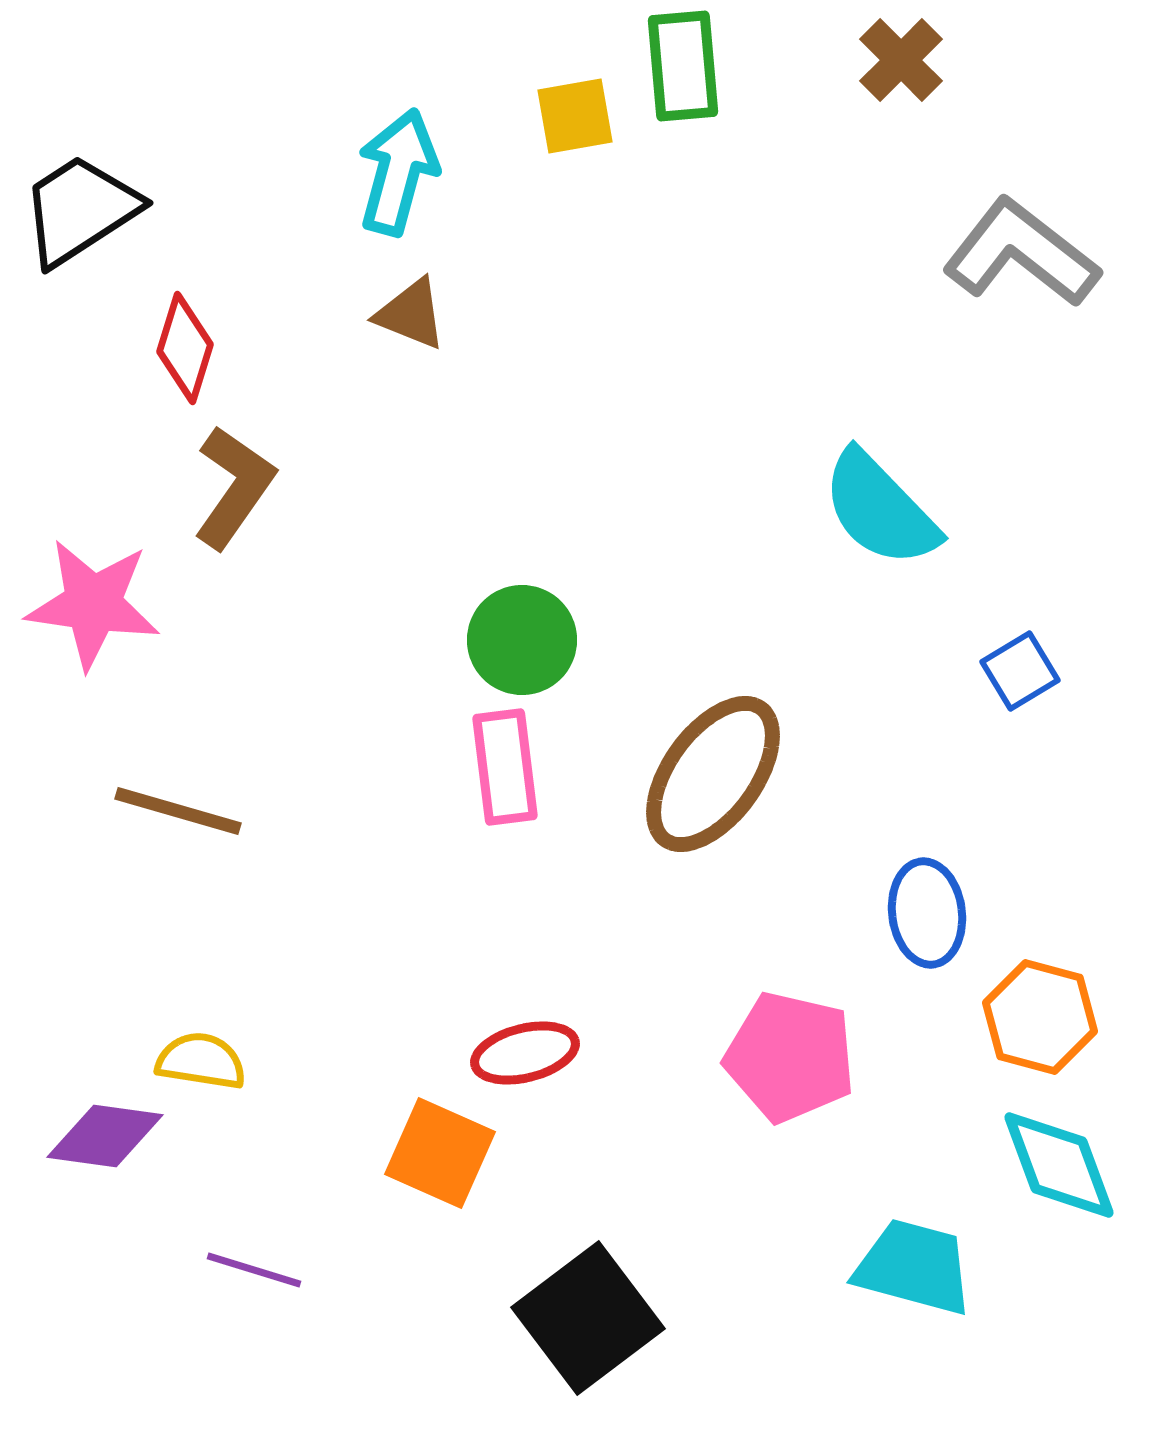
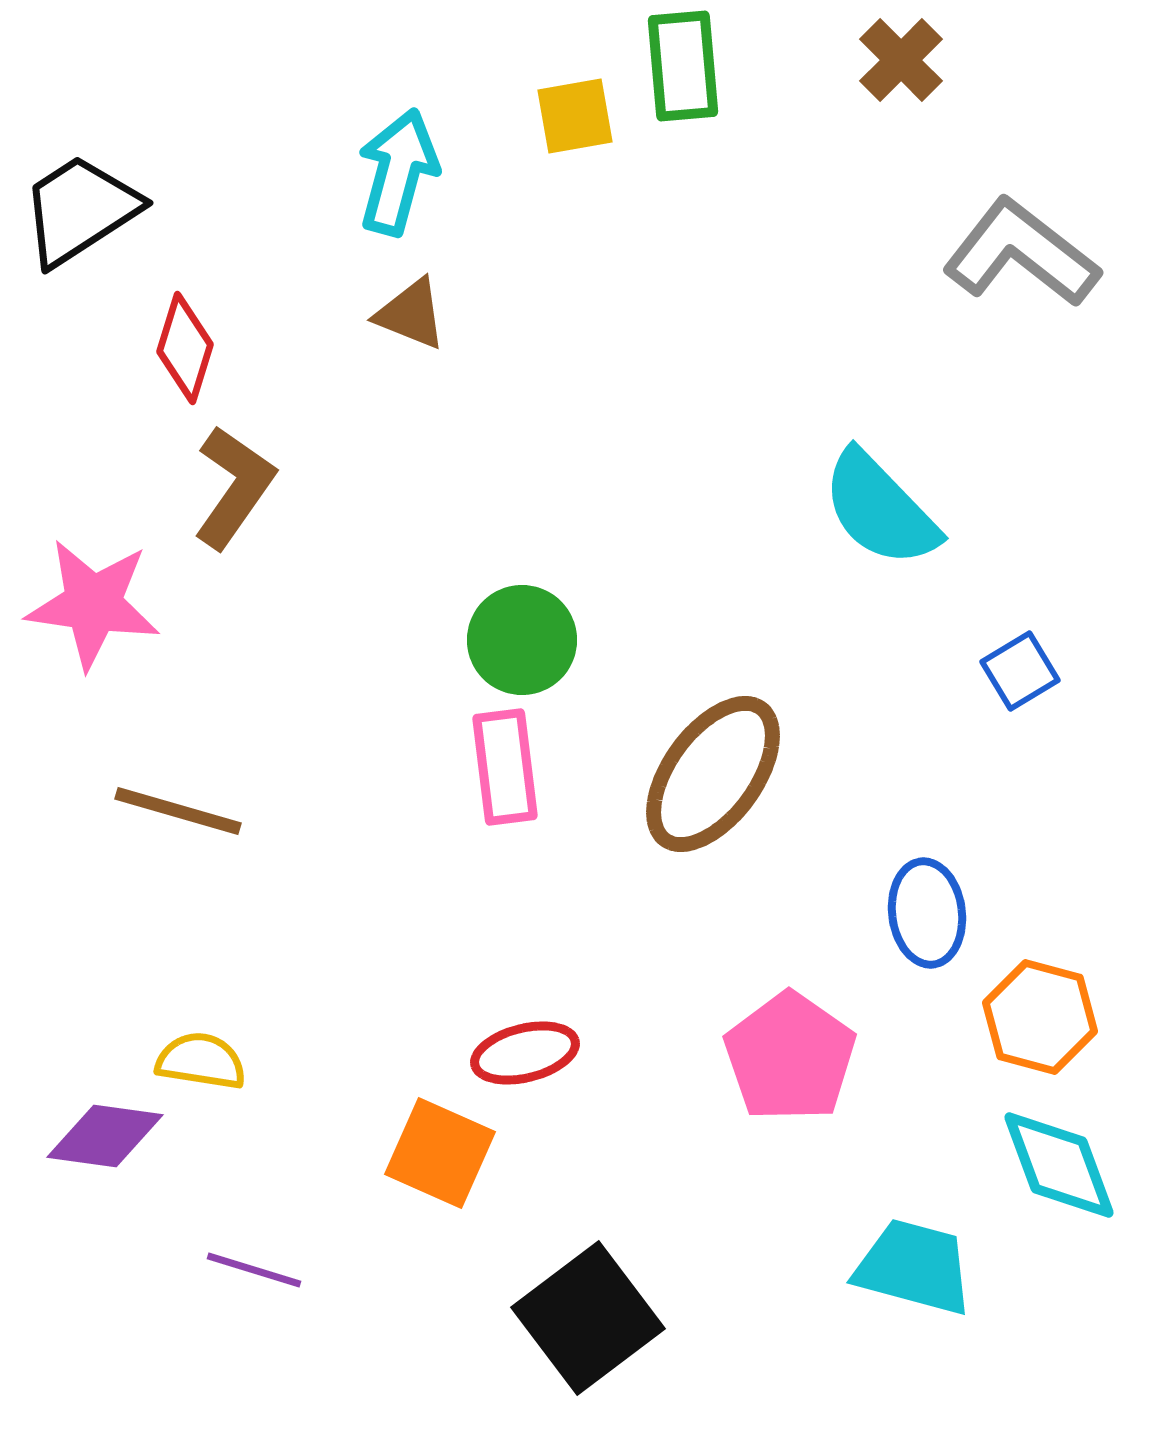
pink pentagon: rotated 22 degrees clockwise
